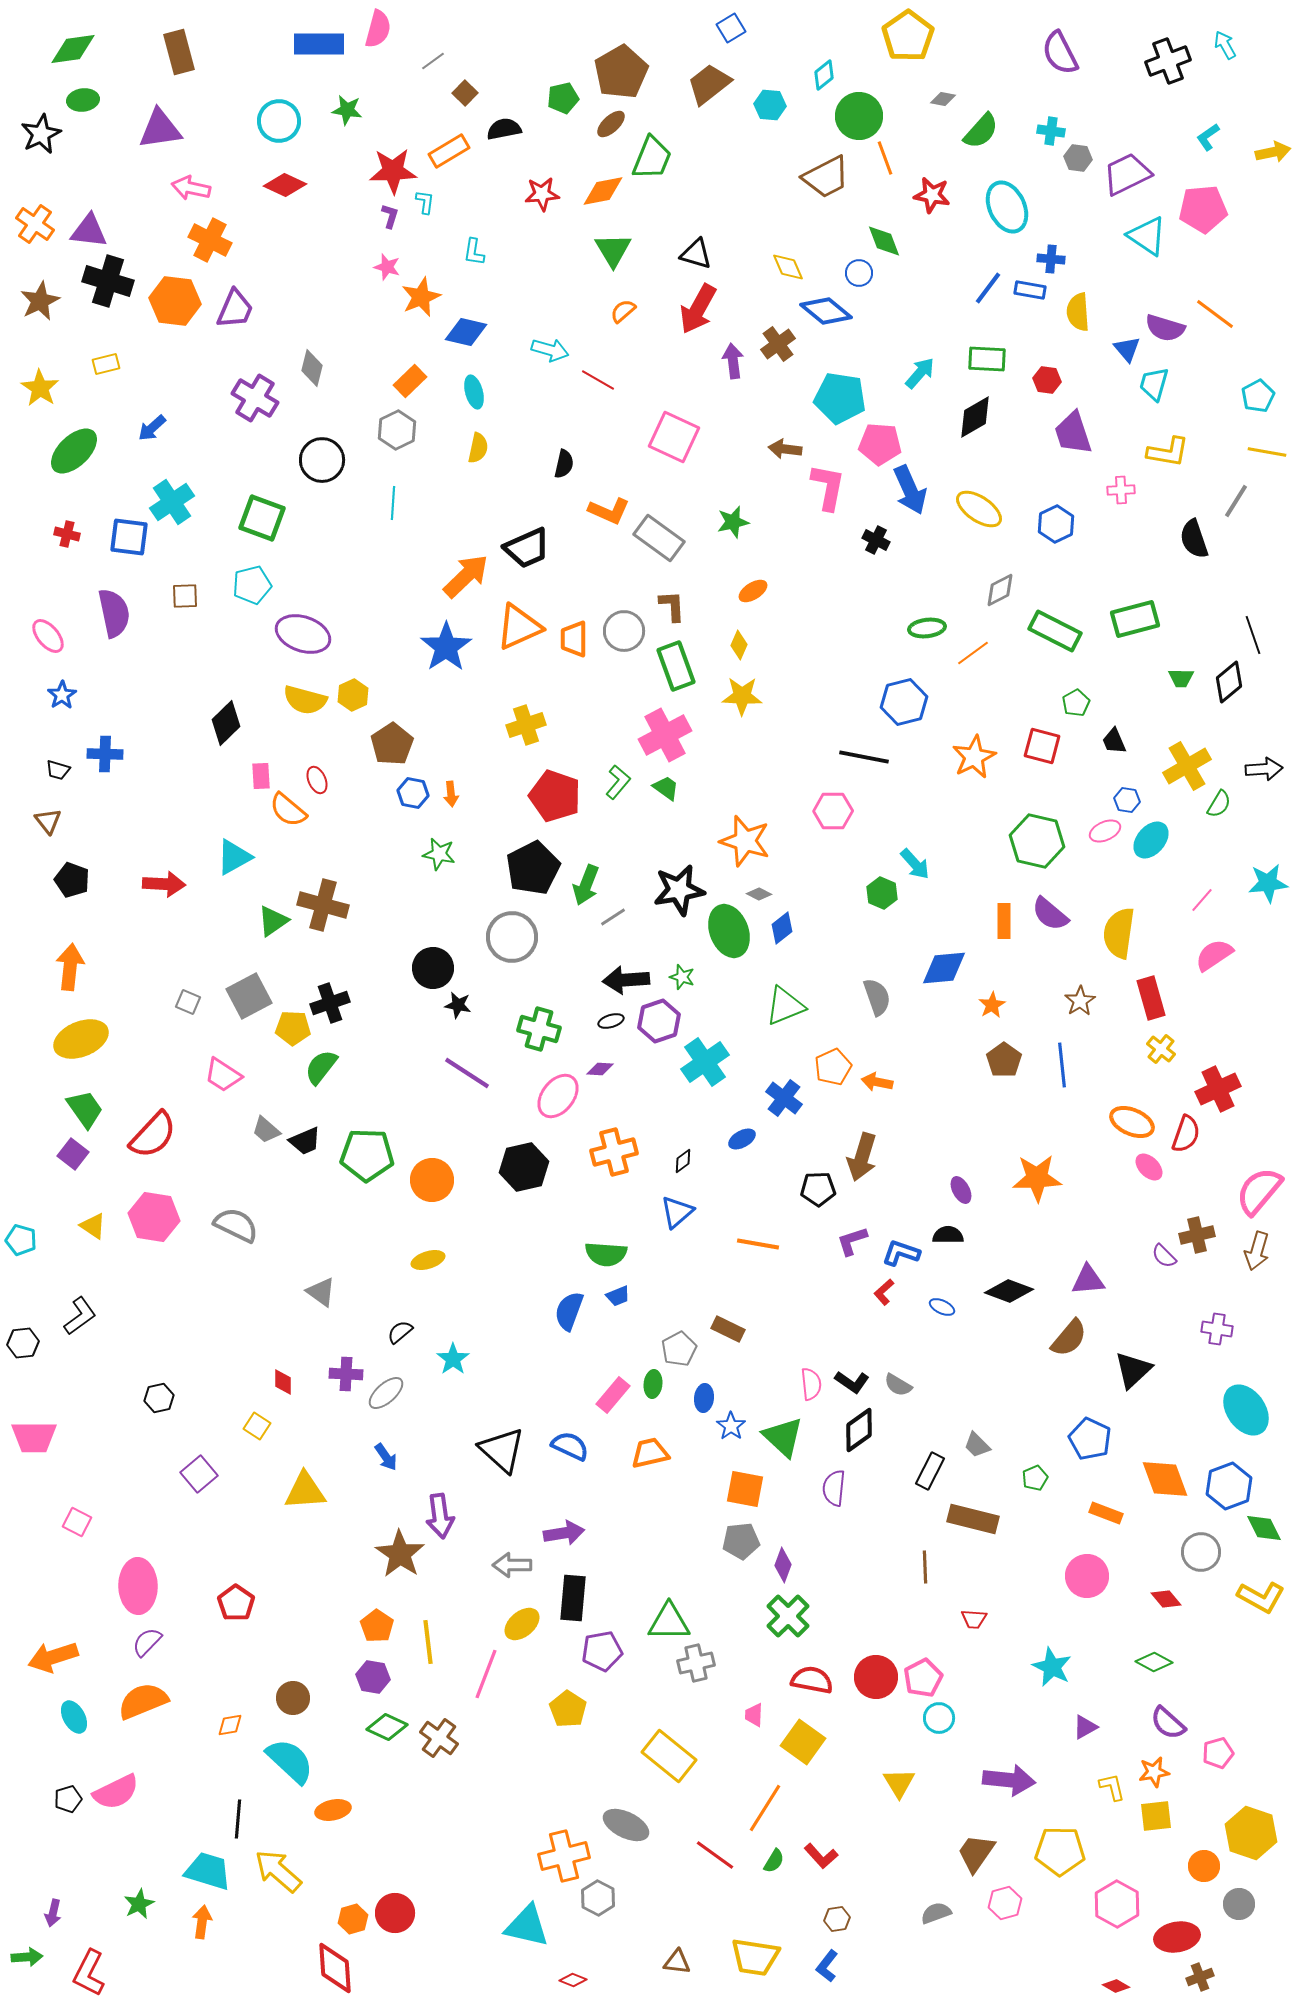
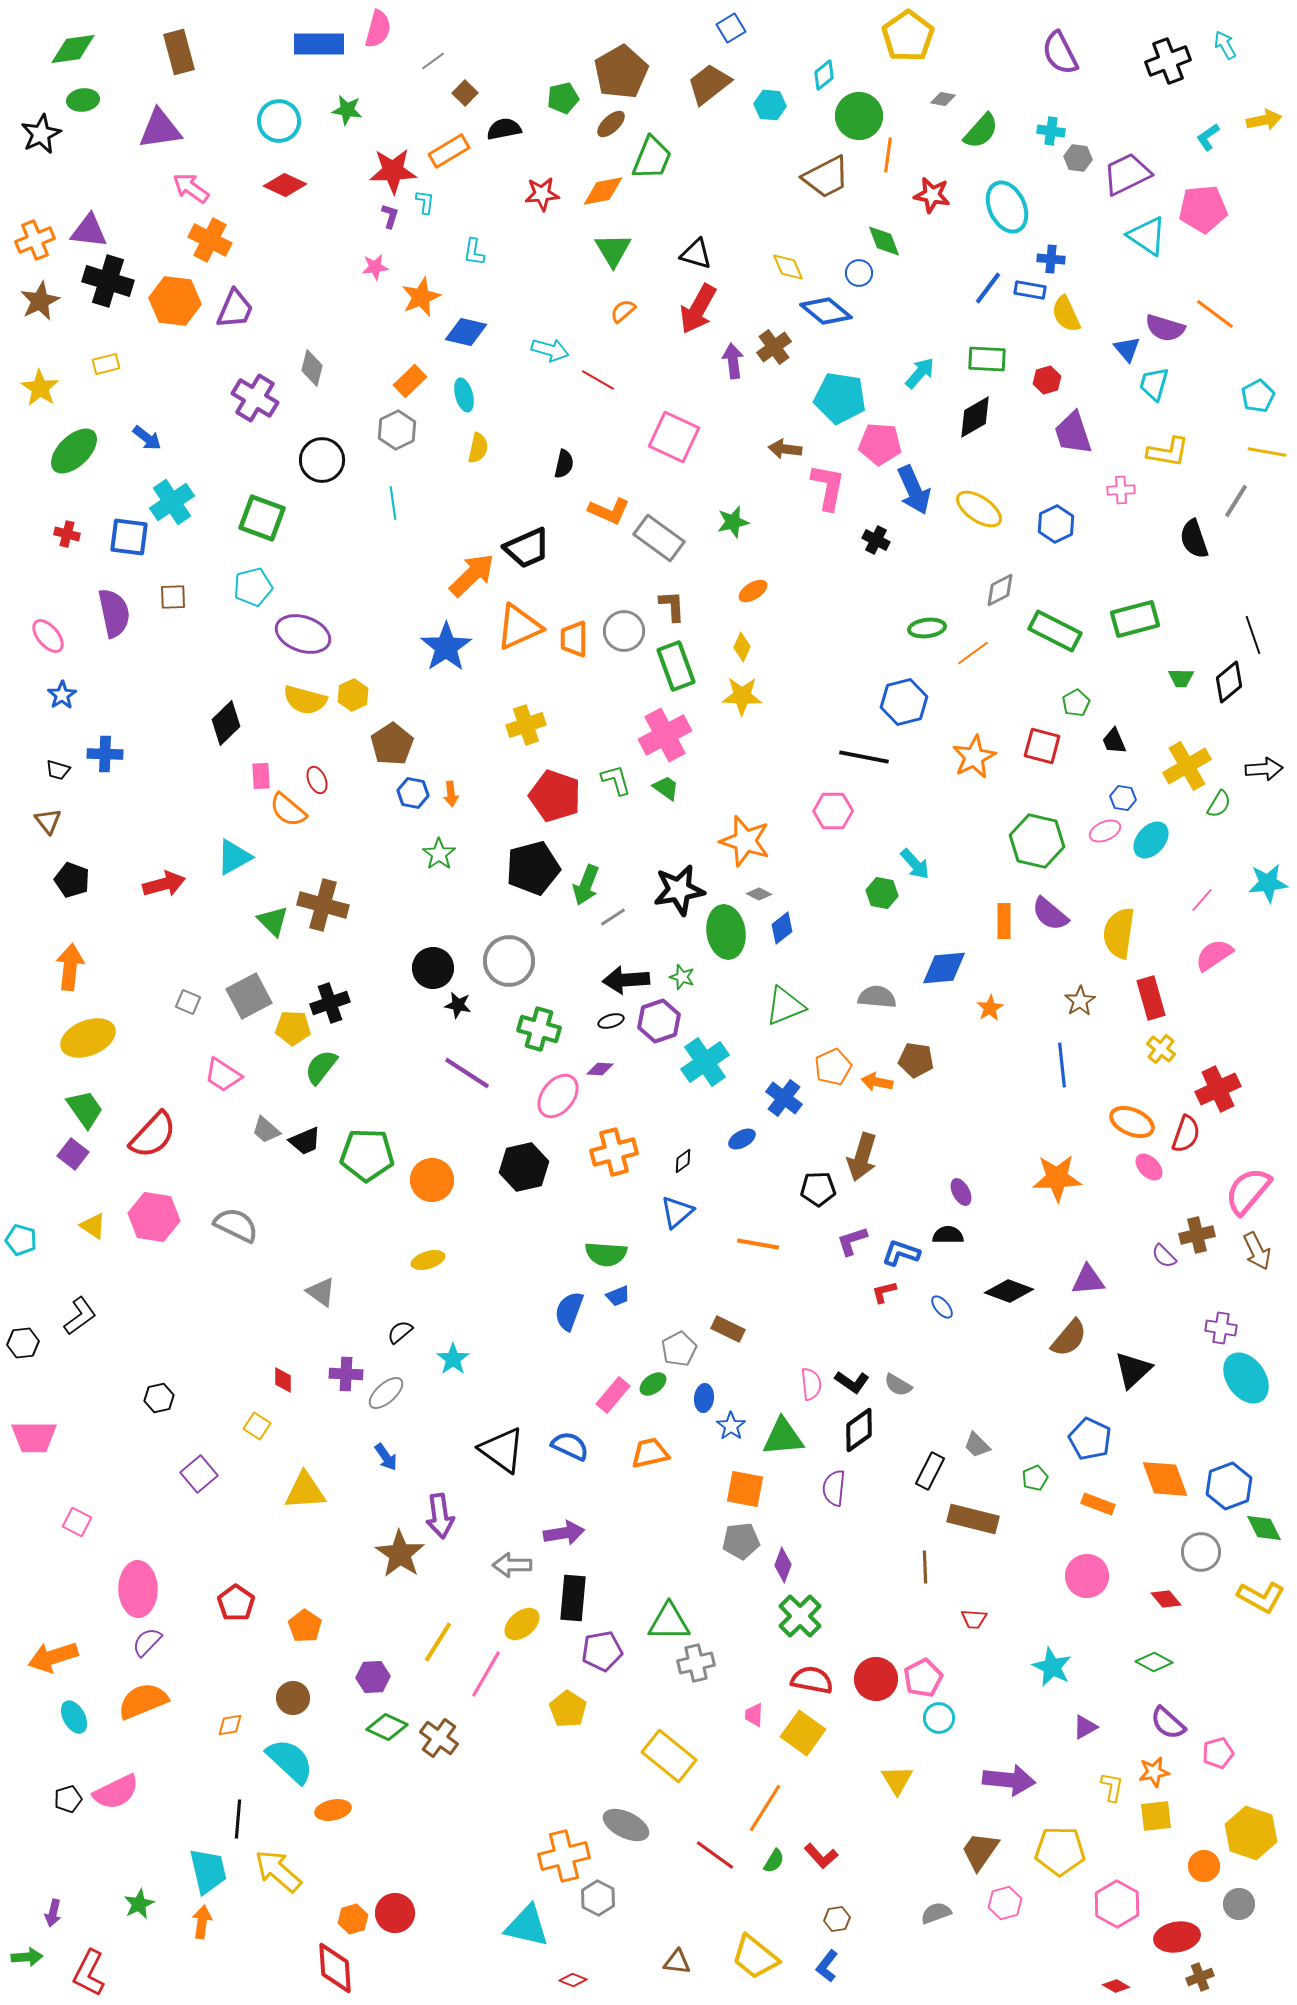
yellow arrow at (1273, 152): moved 9 px left, 32 px up
orange line at (885, 158): moved 3 px right, 3 px up; rotated 28 degrees clockwise
pink arrow at (191, 188): rotated 24 degrees clockwise
orange cross at (35, 224): moved 16 px down; rotated 33 degrees clockwise
pink star at (387, 267): moved 12 px left; rotated 24 degrees counterclockwise
yellow semicircle at (1078, 312): moved 12 px left, 2 px down; rotated 21 degrees counterclockwise
brown cross at (778, 344): moved 4 px left, 3 px down
red hexagon at (1047, 380): rotated 24 degrees counterclockwise
cyan ellipse at (474, 392): moved 10 px left, 3 px down
blue arrow at (152, 428): moved 5 px left, 10 px down; rotated 100 degrees counterclockwise
blue arrow at (910, 490): moved 4 px right
cyan line at (393, 503): rotated 12 degrees counterclockwise
orange arrow at (466, 576): moved 6 px right, 1 px up
cyan pentagon at (252, 585): moved 1 px right, 2 px down
brown square at (185, 596): moved 12 px left, 1 px down
yellow diamond at (739, 645): moved 3 px right, 2 px down
green L-shape at (618, 782): moved 2 px left, 2 px up; rotated 56 degrees counterclockwise
blue hexagon at (1127, 800): moved 4 px left, 2 px up
green star at (439, 854): rotated 24 degrees clockwise
black pentagon at (533, 868): rotated 12 degrees clockwise
red arrow at (164, 884): rotated 18 degrees counterclockwise
green hexagon at (882, 893): rotated 12 degrees counterclockwise
green triangle at (273, 921): rotated 40 degrees counterclockwise
green ellipse at (729, 931): moved 3 px left, 1 px down; rotated 12 degrees clockwise
gray circle at (512, 937): moved 3 px left, 24 px down
gray semicircle at (877, 997): rotated 66 degrees counterclockwise
orange star at (992, 1005): moved 2 px left, 3 px down
yellow ellipse at (81, 1039): moved 7 px right, 1 px up
brown pentagon at (1004, 1060): moved 88 px left; rotated 28 degrees counterclockwise
orange star at (1037, 1178): moved 20 px right
purple ellipse at (961, 1190): moved 2 px down
pink semicircle at (1259, 1191): moved 11 px left
brown arrow at (1257, 1251): rotated 42 degrees counterclockwise
red L-shape at (884, 1292): rotated 28 degrees clockwise
blue ellipse at (942, 1307): rotated 25 degrees clockwise
purple cross at (1217, 1329): moved 4 px right, 1 px up
red diamond at (283, 1382): moved 2 px up
green ellipse at (653, 1384): rotated 48 degrees clockwise
cyan ellipse at (1246, 1410): moved 32 px up
green triangle at (783, 1437): rotated 48 degrees counterclockwise
black triangle at (502, 1450): rotated 6 degrees counterclockwise
orange rectangle at (1106, 1513): moved 8 px left, 9 px up
pink ellipse at (138, 1586): moved 3 px down
green cross at (788, 1616): moved 12 px right
orange pentagon at (377, 1626): moved 72 px left
yellow line at (428, 1642): moved 10 px right; rotated 39 degrees clockwise
pink line at (486, 1674): rotated 9 degrees clockwise
purple hexagon at (373, 1677): rotated 12 degrees counterclockwise
red circle at (876, 1677): moved 2 px down
yellow square at (803, 1742): moved 9 px up
yellow triangle at (899, 1783): moved 2 px left, 3 px up
yellow L-shape at (1112, 1787): rotated 24 degrees clockwise
brown trapezoid at (976, 1853): moved 4 px right, 2 px up
cyan trapezoid at (208, 1871): rotated 60 degrees clockwise
yellow trapezoid at (755, 1957): rotated 30 degrees clockwise
